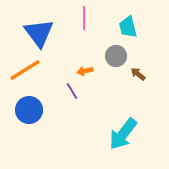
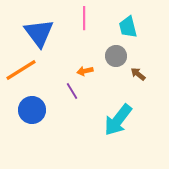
orange line: moved 4 px left
blue circle: moved 3 px right
cyan arrow: moved 5 px left, 14 px up
